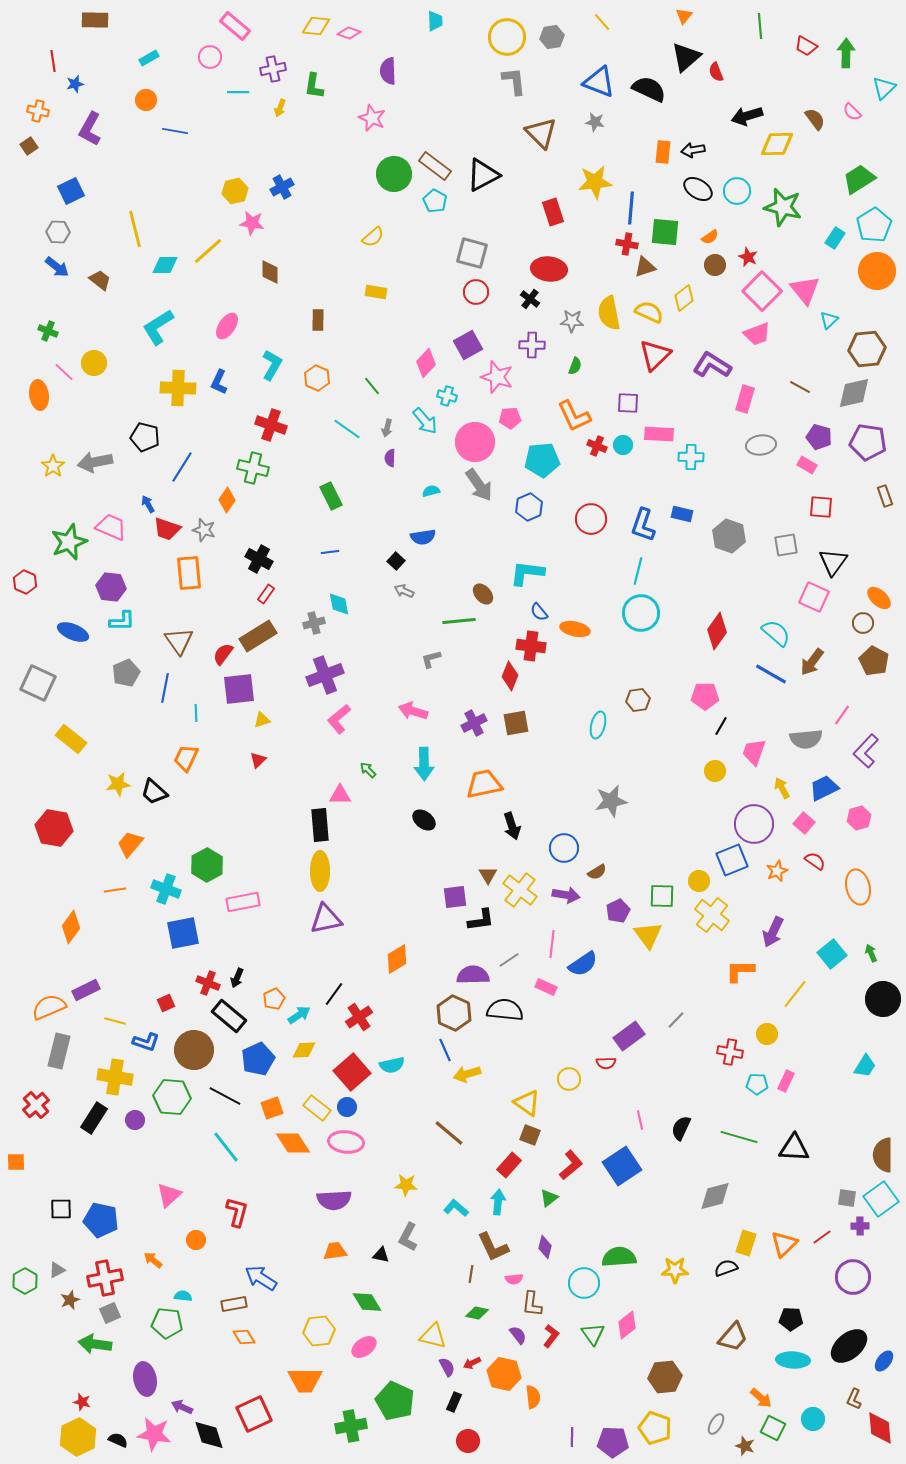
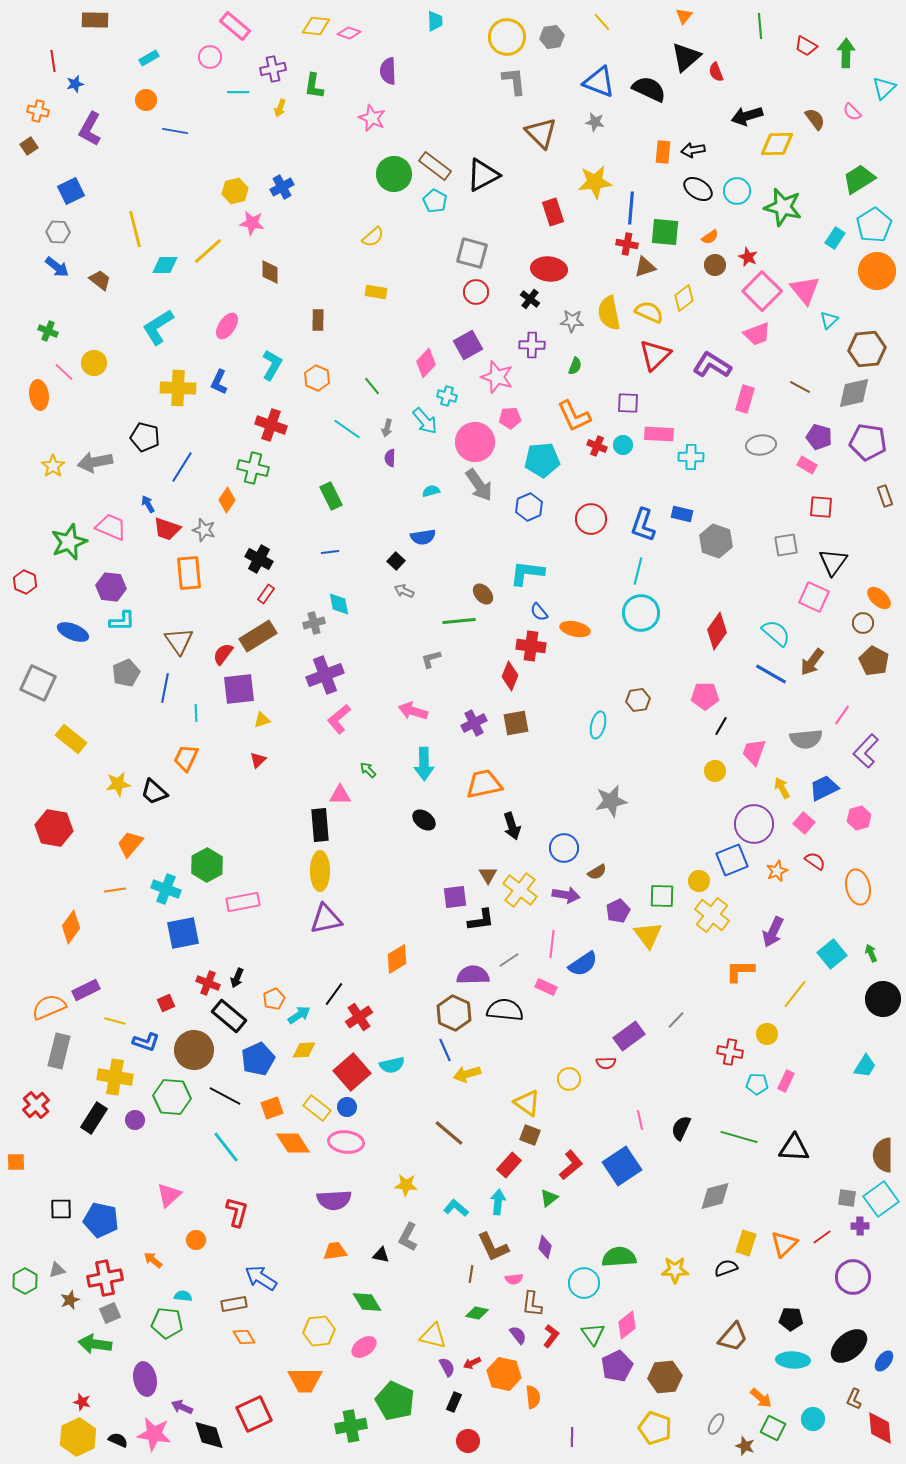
gray hexagon at (729, 536): moved 13 px left, 5 px down
gray triangle at (57, 1270): rotated 12 degrees clockwise
purple pentagon at (613, 1442): moved 4 px right, 76 px up; rotated 28 degrees counterclockwise
